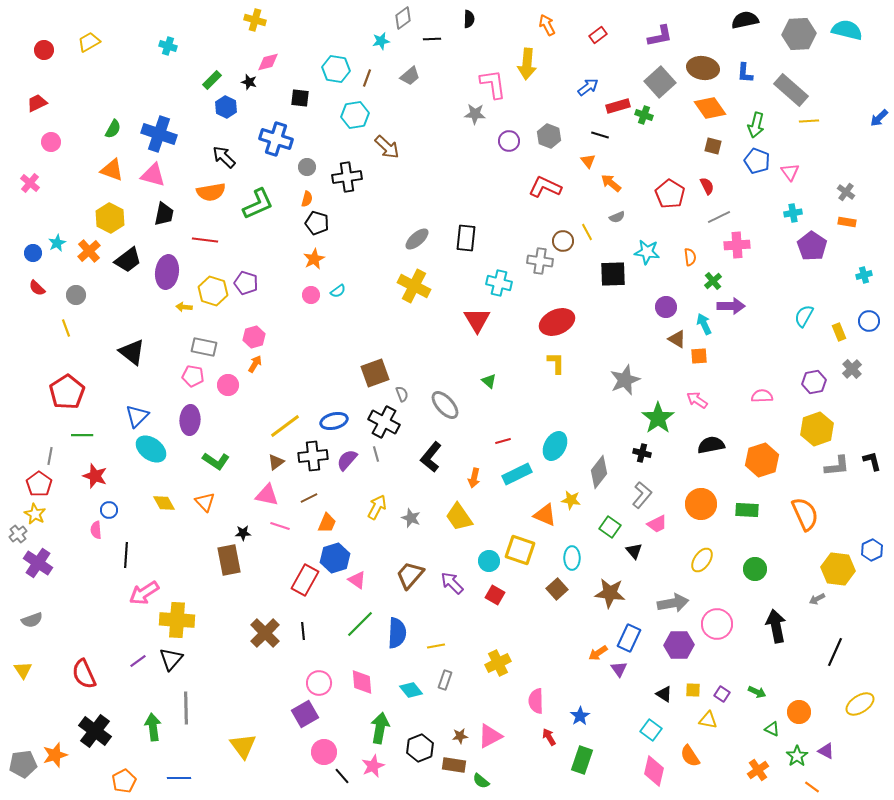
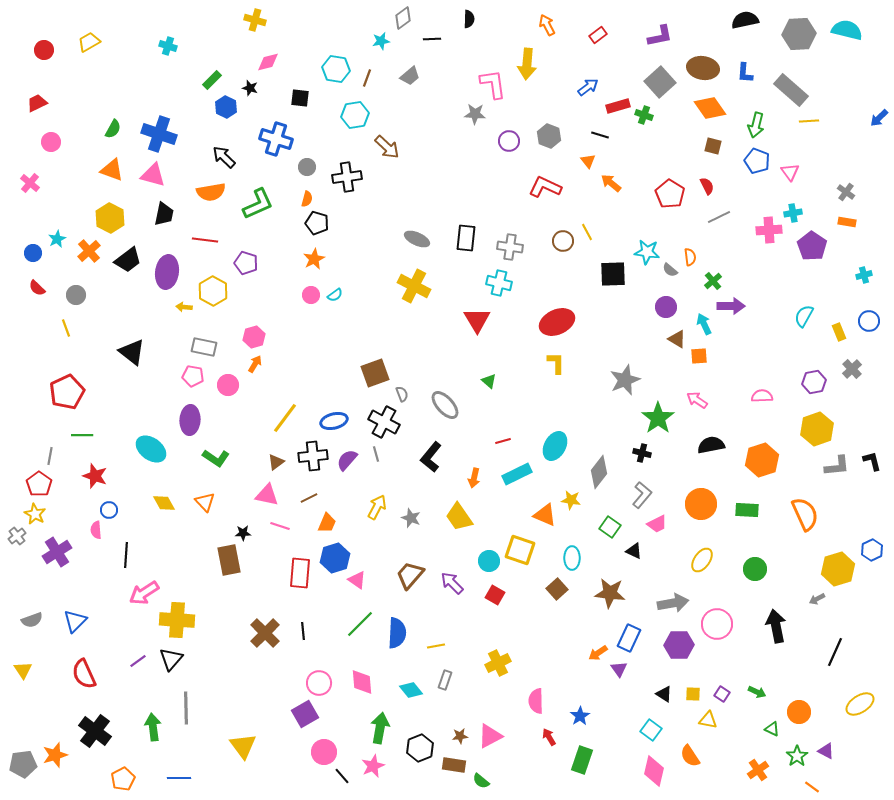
black star at (249, 82): moved 1 px right, 6 px down
gray semicircle at (617, 217): moved 53 px right, 53 px down; rotated 63 degrees clockwise
gray ellipse at (417, 239): rotated 65 degrees clockwise
cyan star at (57, 243): moved 4 px up
pink cross at (737, 245): moved 32 px right, 15 px up
gray cross at (540, 261): moved 30 px left, 14 px up
purple pentagon at (246, 283): moved 20 px up
yellow hexagon at (213, 291): rotated 12 degrees clockwise
cyan semicircle at (338, 291): moved 3 px left, 4 px down
red pentagon at (67, 392): rotated 8 degrees clockwise
blue triangle at (137, 416): moved 62 px left, 205 px down
yellow line at (285, 426): moved 8 px up; rotated 16 degrees counterclockwise
green L-shape at (216, 461): moved 3 px up
gray cross at (18, 534): moved 1 px left, 2 px down
black triangle at (634, 551): rotated 24 degrees counterclockwise
purple cross at (38, 563): moved 19 px right, 11 px up; rotated 24 degrees clockwise
yellow hexagon at (838, 569): rotated 24 degrees counterclockwise
red rectangle at (305, 580): moved 5 px left, 7 px up; rotated 24 degrees counterclockwise
yellow square at (693, 690): moved 4 px down
orange pentagon at (124, 781): moved 1 px left, 2 px up
